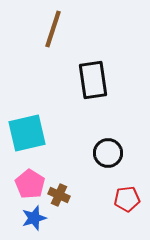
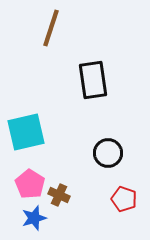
brown line: moved 2 px left, 1 px up
cyan square: moved 1 px left, 1 px up
red pentagon: moved 3 px left; rotated 25 degrees clockwise
